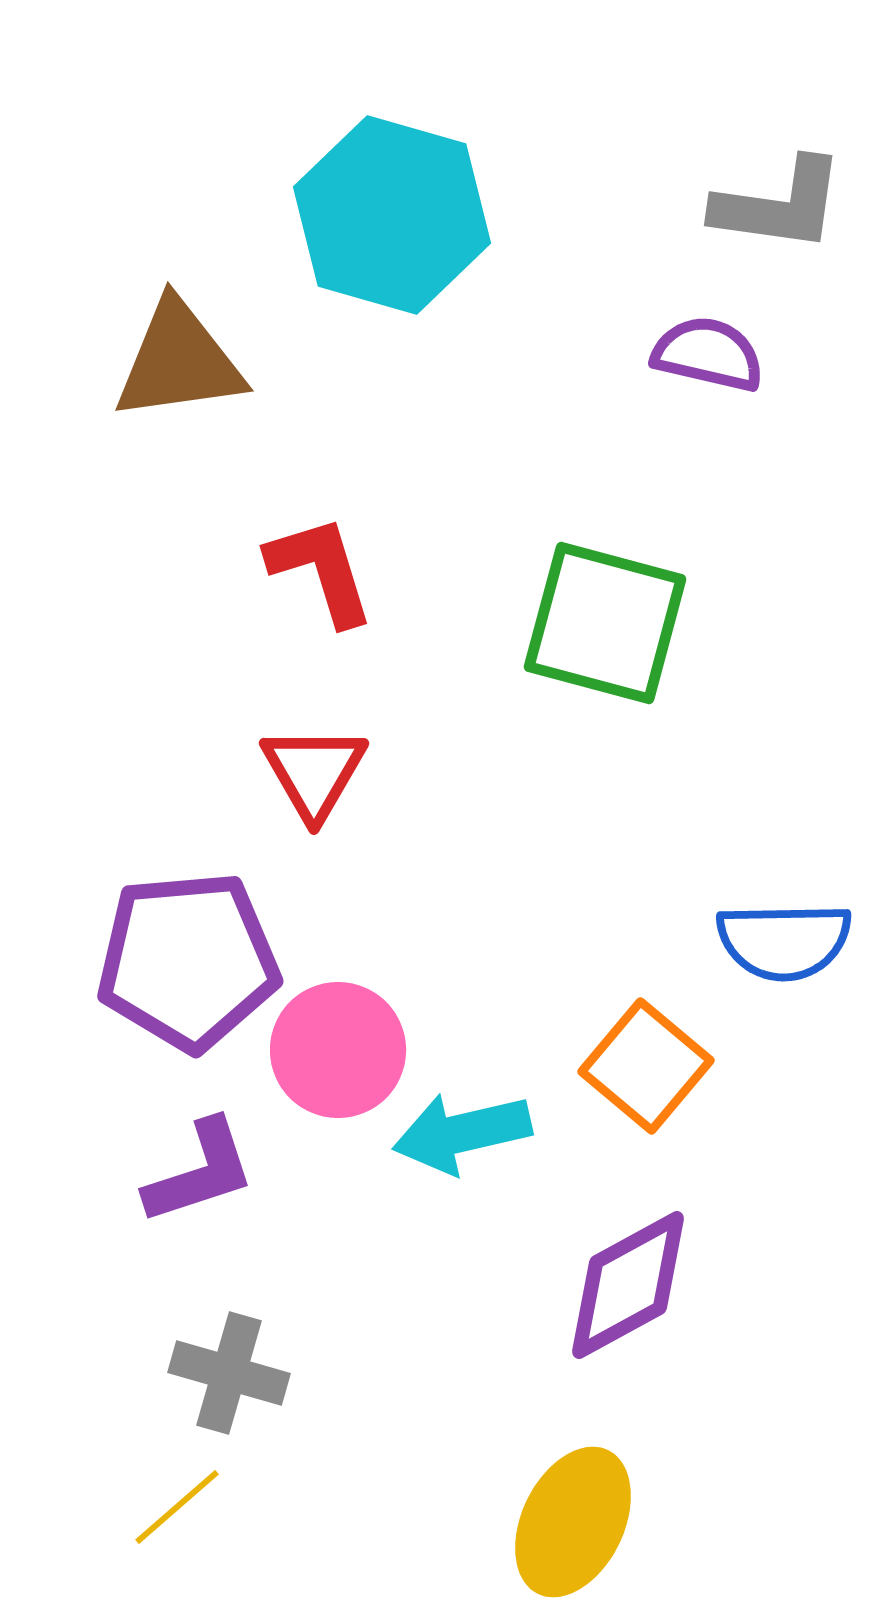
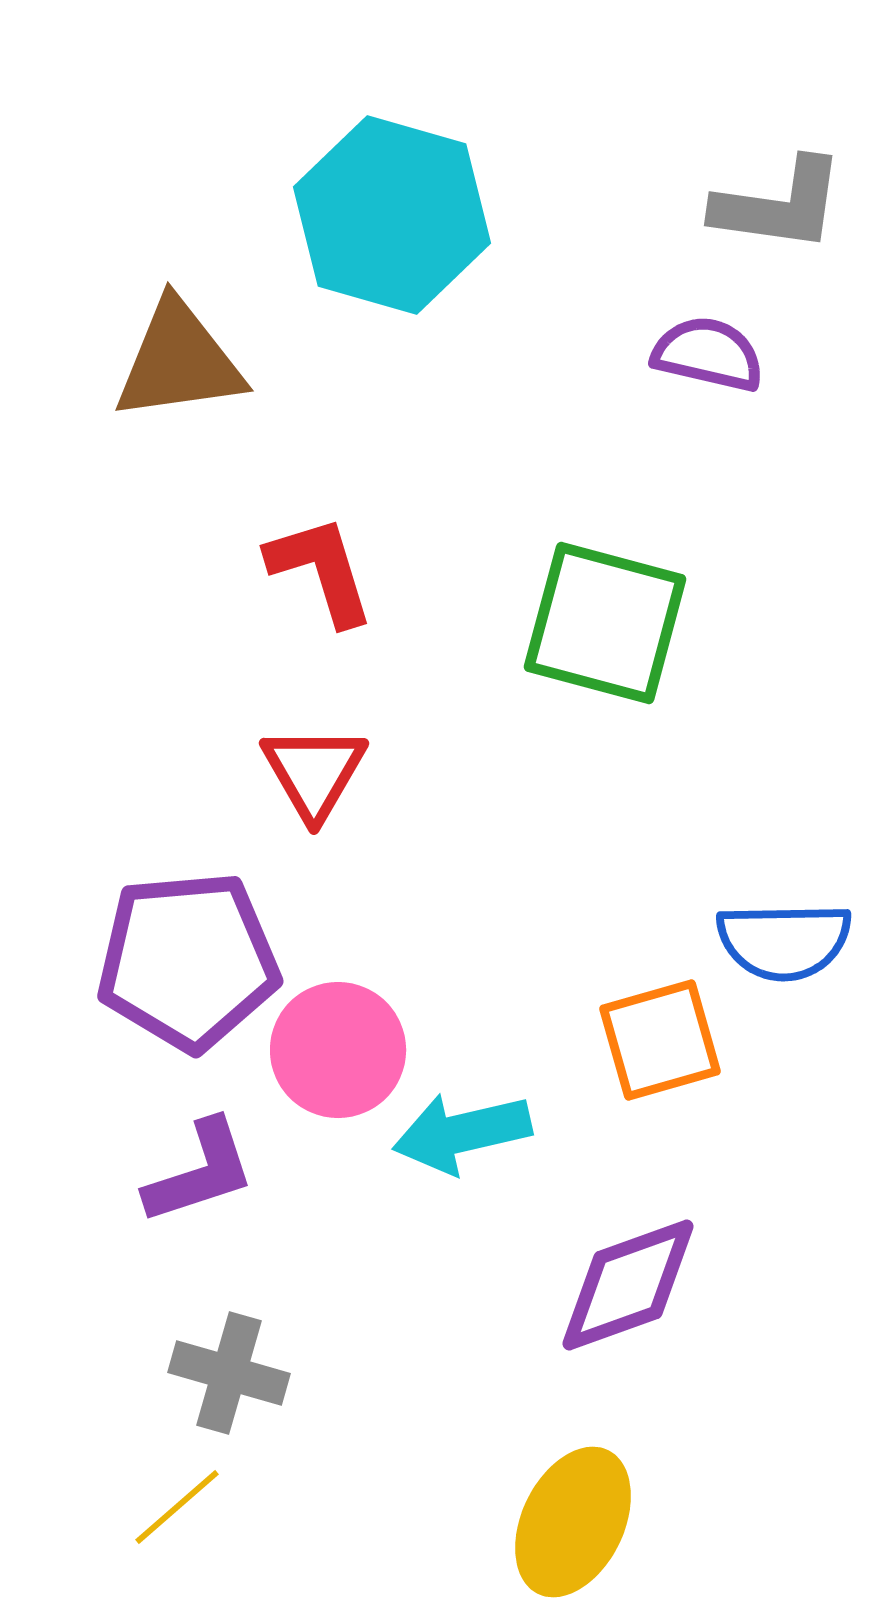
orange square: moved 14 px right, 26 px up; rotated 34 degrees clockwise
purple diamond: rotated 9 degrees clockwise
